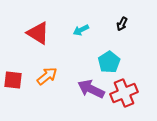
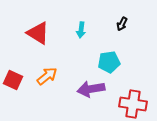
cyan arrow: rotated 56 degrees counterclockwise
cyan pentagon: rotated 25 degrees clockwise
red square: rotated 18 degrees clockwise
purple arrow: rotated 36 degrees counterclockwise
red cross: moved 9 px right, 11 px down; rotated 32 degrees clockwise
